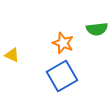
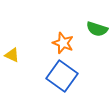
green semicircle: rotated 25 degrees clockwise
blue square: rotated 24 degrees counterclockwise
